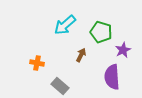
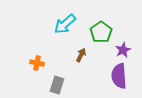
cyan arrow: moved 1 px up
green pentagon: rotated 20 degrees clockwise
purple semicircle: moved 7 px right, 1 px up
gray rectangle: moved 3 px left, 1 px up; rotated 66 degrees clockwise
